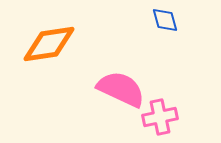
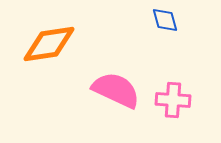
pink semicircle: moved 5 px left, 1 px down
pink cross: moved 13 px right, 17 px up; rotated 16 degrees clockwise
